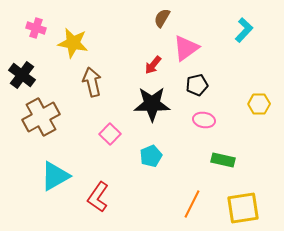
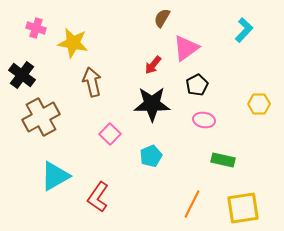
black pentagon: rotated 15 degrees counterclockwise
